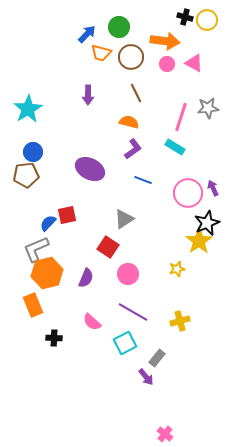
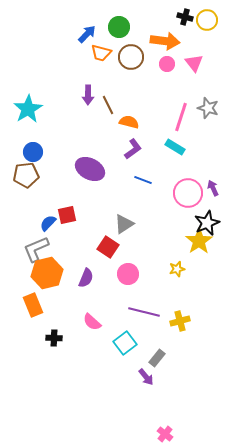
pink triangle at (194, 63): rotated 24 degrees clockwise
brown line at (136, 93): moved 28 px left, 12 px down
gray star at (208, 108): rotated 25 degrees clockwise
gray triangle at (124, 219): moved 5 px down
purple line at (133, 312): moved 11 px right; rotated 16 degrees counterclockwise
cyan square at (125, 343): rotated 10 degrees counterclockwise
